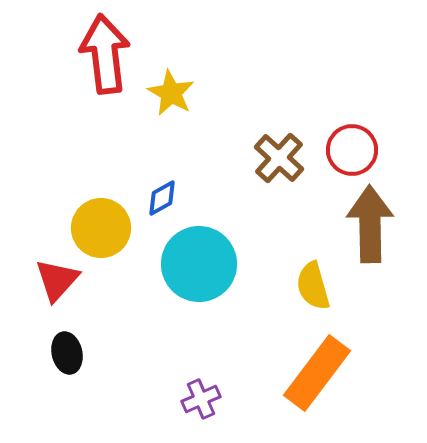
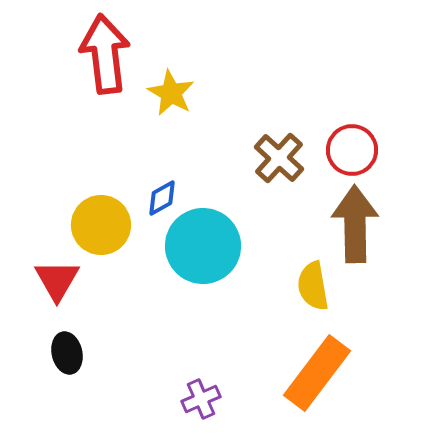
brown arrow: moved 15 px left
yellow circle: moved 3 px up
cyan circle: moved 4 px right, 18 px up
red triangle: rotated 12 degrees counterclockwise
yellow semicircle: rotated 6 degrees clockwise
